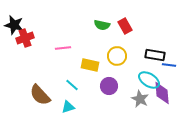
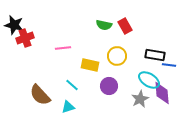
green semicircle: moved 2 px right
gray star: rotated 18 degrees clockwise
